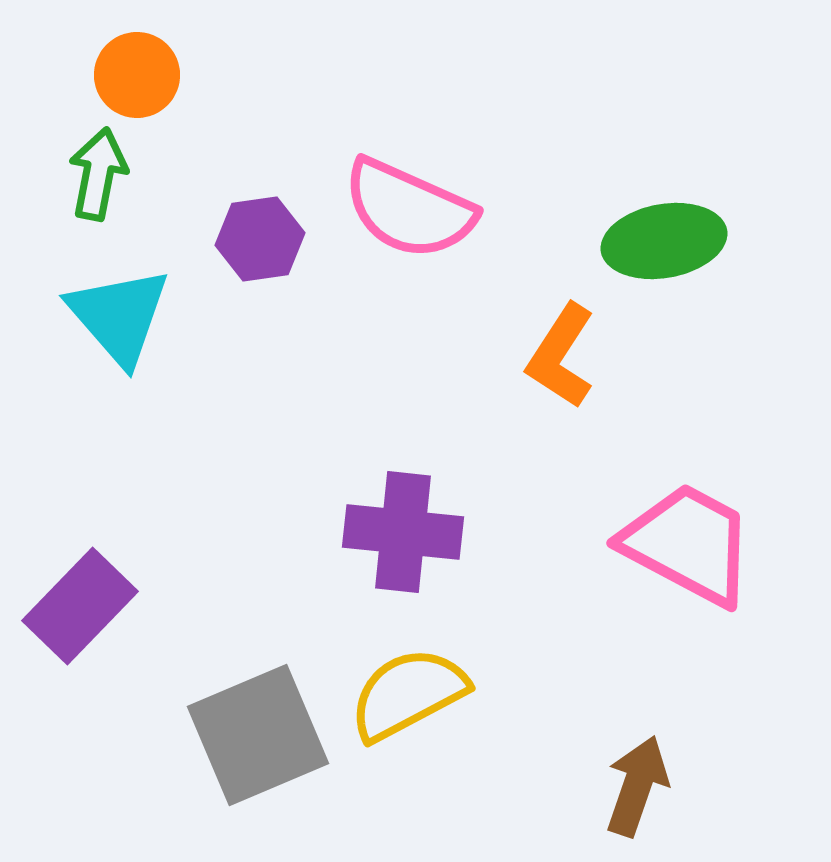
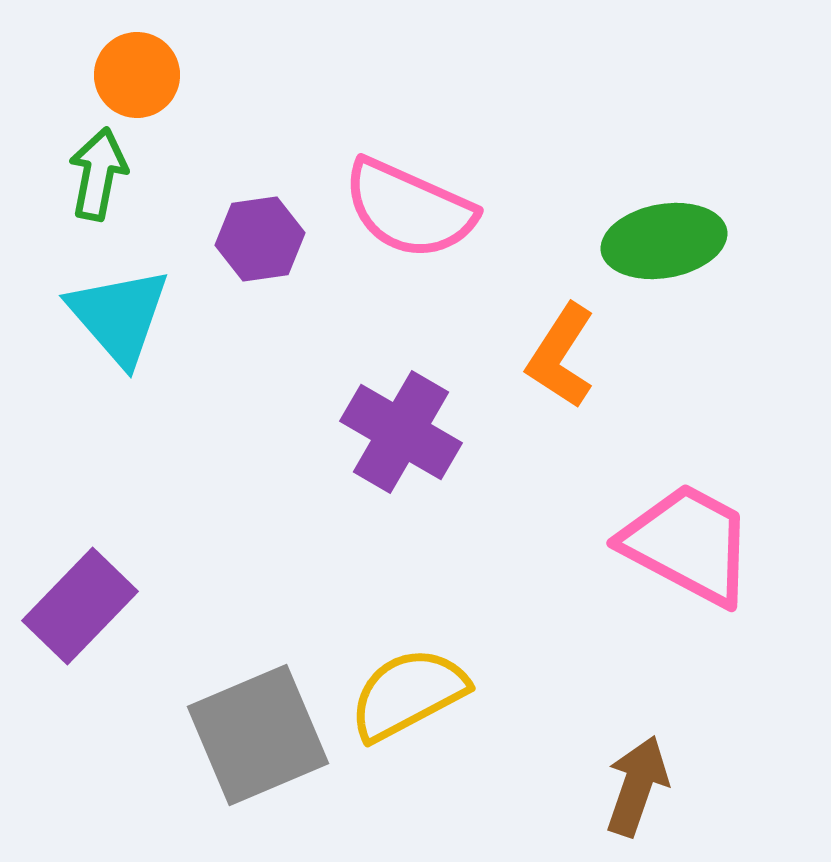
purple cross: moved 2 px left, 100 px up; rotated 24 degrees clockwise
